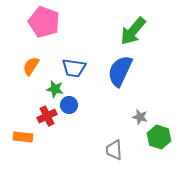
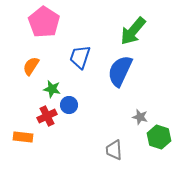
pink pentagon: rotated 12 degrees clockwise
blue trapezoid: moved 6 px right, 11 px up; rotated 100 degrees clockwise
green star: moved 3 px left
